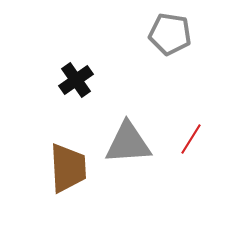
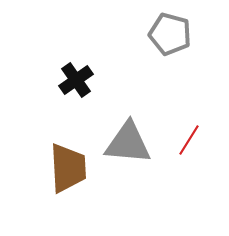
gray pentagon: rotated 6 degrees clockwise
red line: moved 2 px left, 1 px down
gray triangle: rotated 9 degrees clockwise
